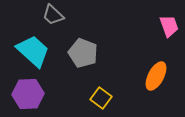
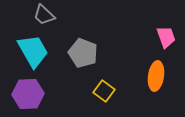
gray trapezoid: moved 9 px left
pink trapezoid: moved 3 px left, 11 px down
cyan trapezoid: rotated 18 degrees clockwise
orange ellipse: rotated 20 degrees counterclockwise
yellow square: moved 3 px right, 7 px up
